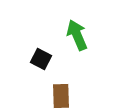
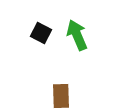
black square: moved 26 px up
